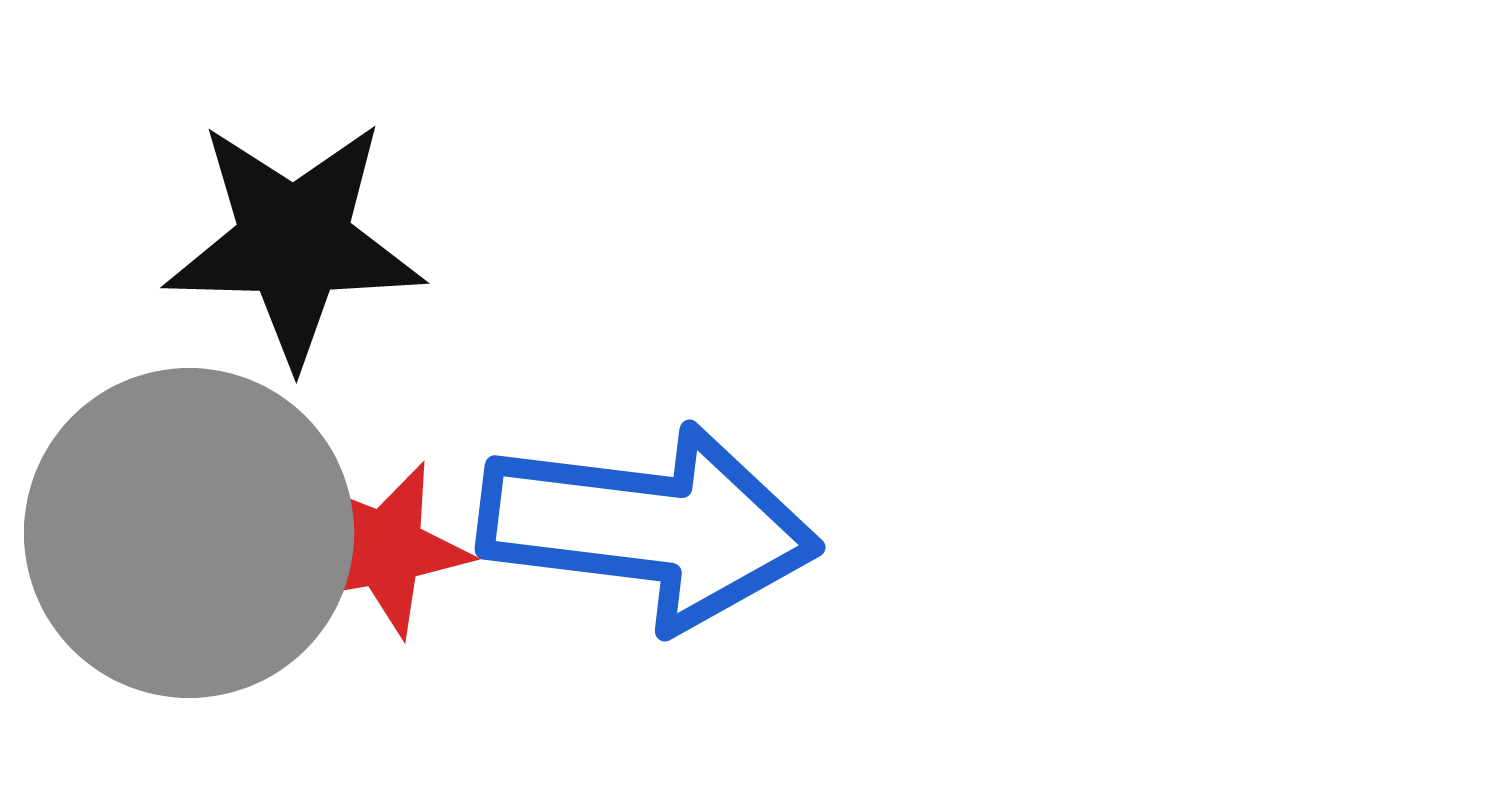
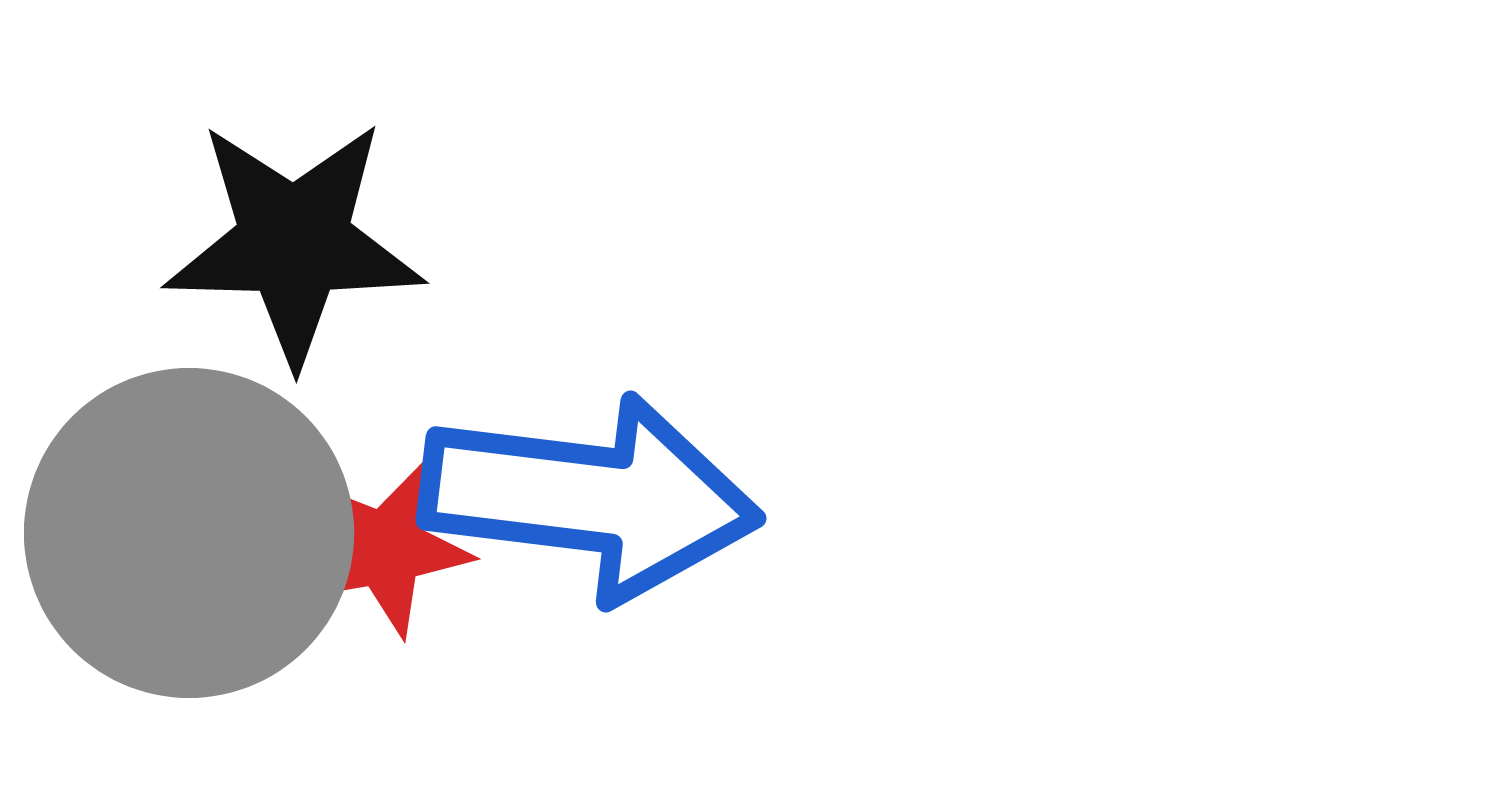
blue arrow: moved 59 px left, 29 px up
